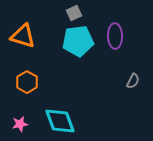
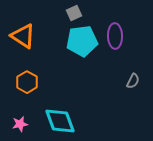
orange triangle: rotated 16 degrees clockwise
cyan pentagon: moved 4 px right
